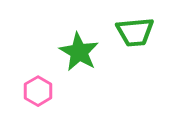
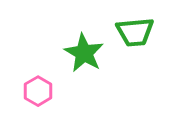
green star: moved 5 px right, 1 px down
